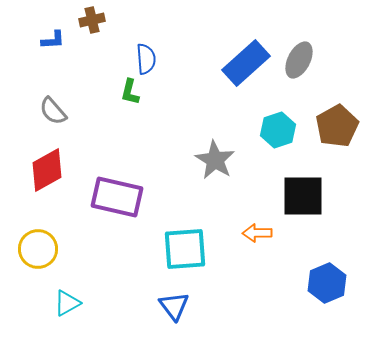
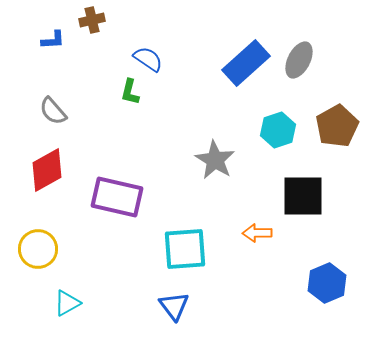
blue semicircle: moved 2 px right; rotated 52 degrees counterclockwise
